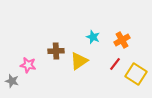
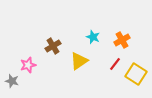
brown cross: moved 3 px left, 5 px up; rotated 28 degrees counterclockwise
pink star: rotated 28 degrees counterclockwise
